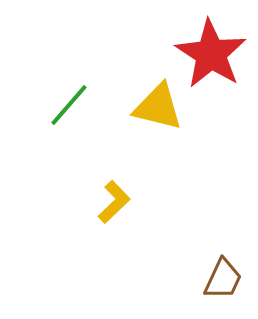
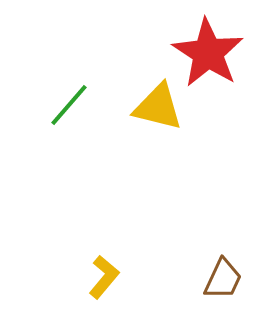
red star: moved 3 px left, 1 px up
yellow L-shape: moved 10 px left, 75 px down; rotated 6 degrees counterclockwise
